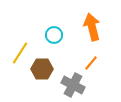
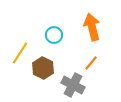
brown hexagon: moved 1 px right, 1 px up; rotated 25 degrees clockwise
